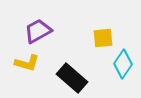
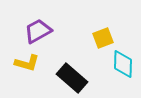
yellow square: rotated 15 degrees counterclockwise
cyan diamond: rotated 32 degrees counterclockwise
